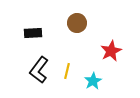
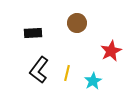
yellow line: moved 2 px down
